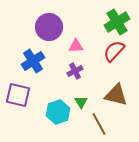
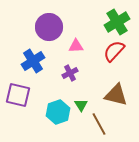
purple cross: moved 5 px left, 2 px down
green triangle: moved 3 px down
